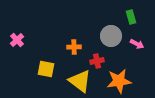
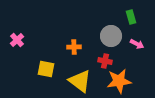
red cross: moved 8 px right; rotated 24 degrees clockwise
